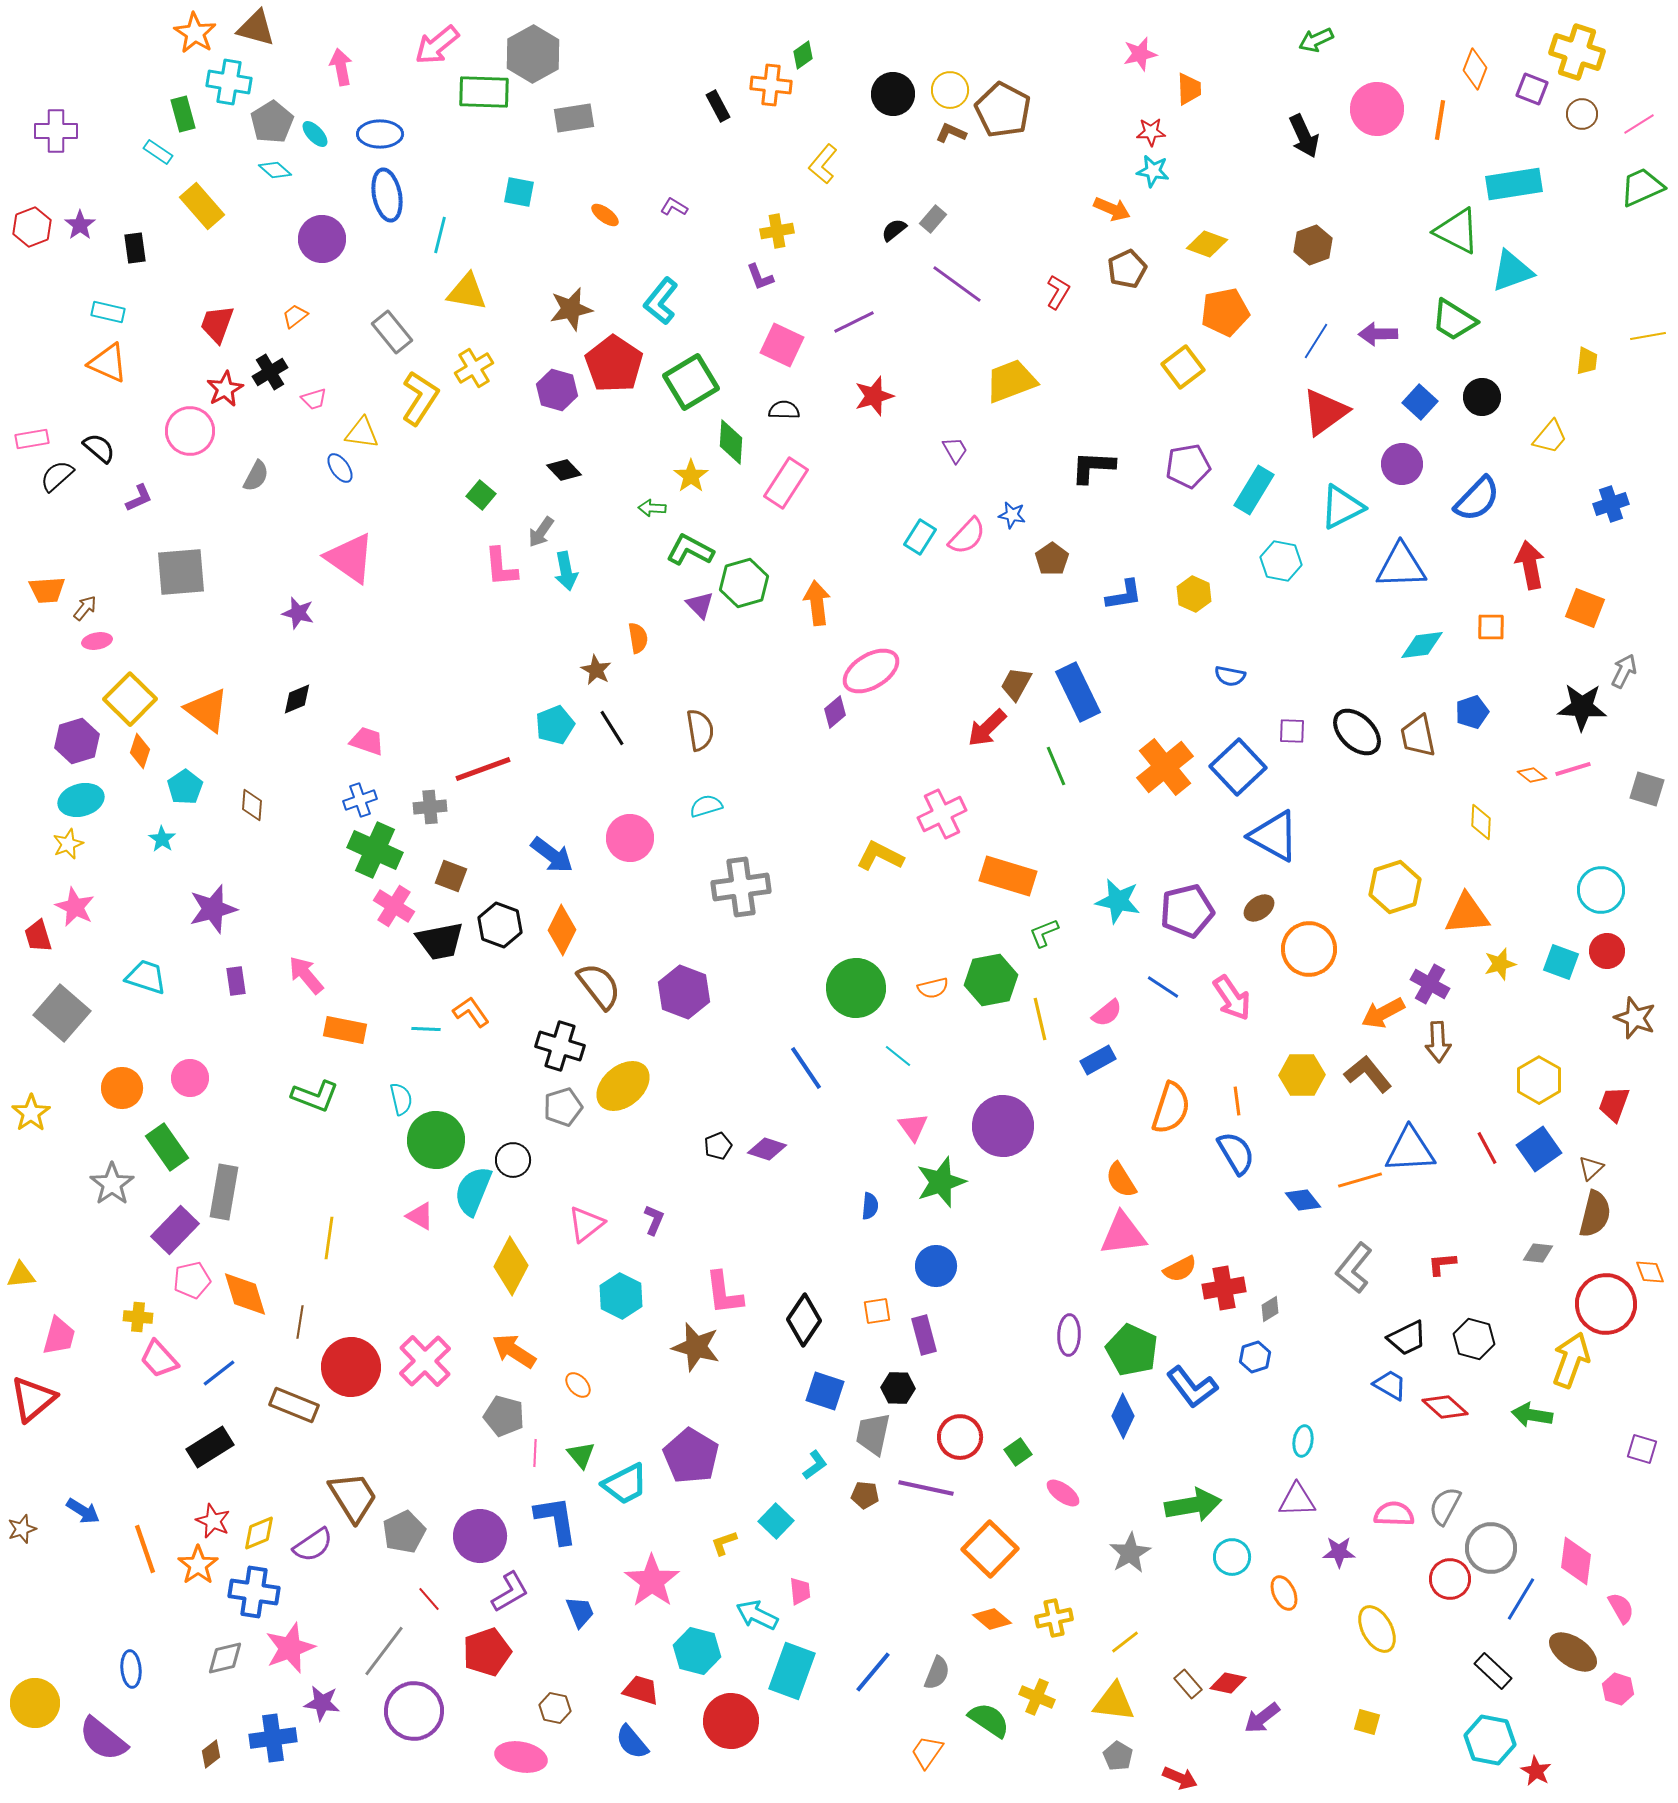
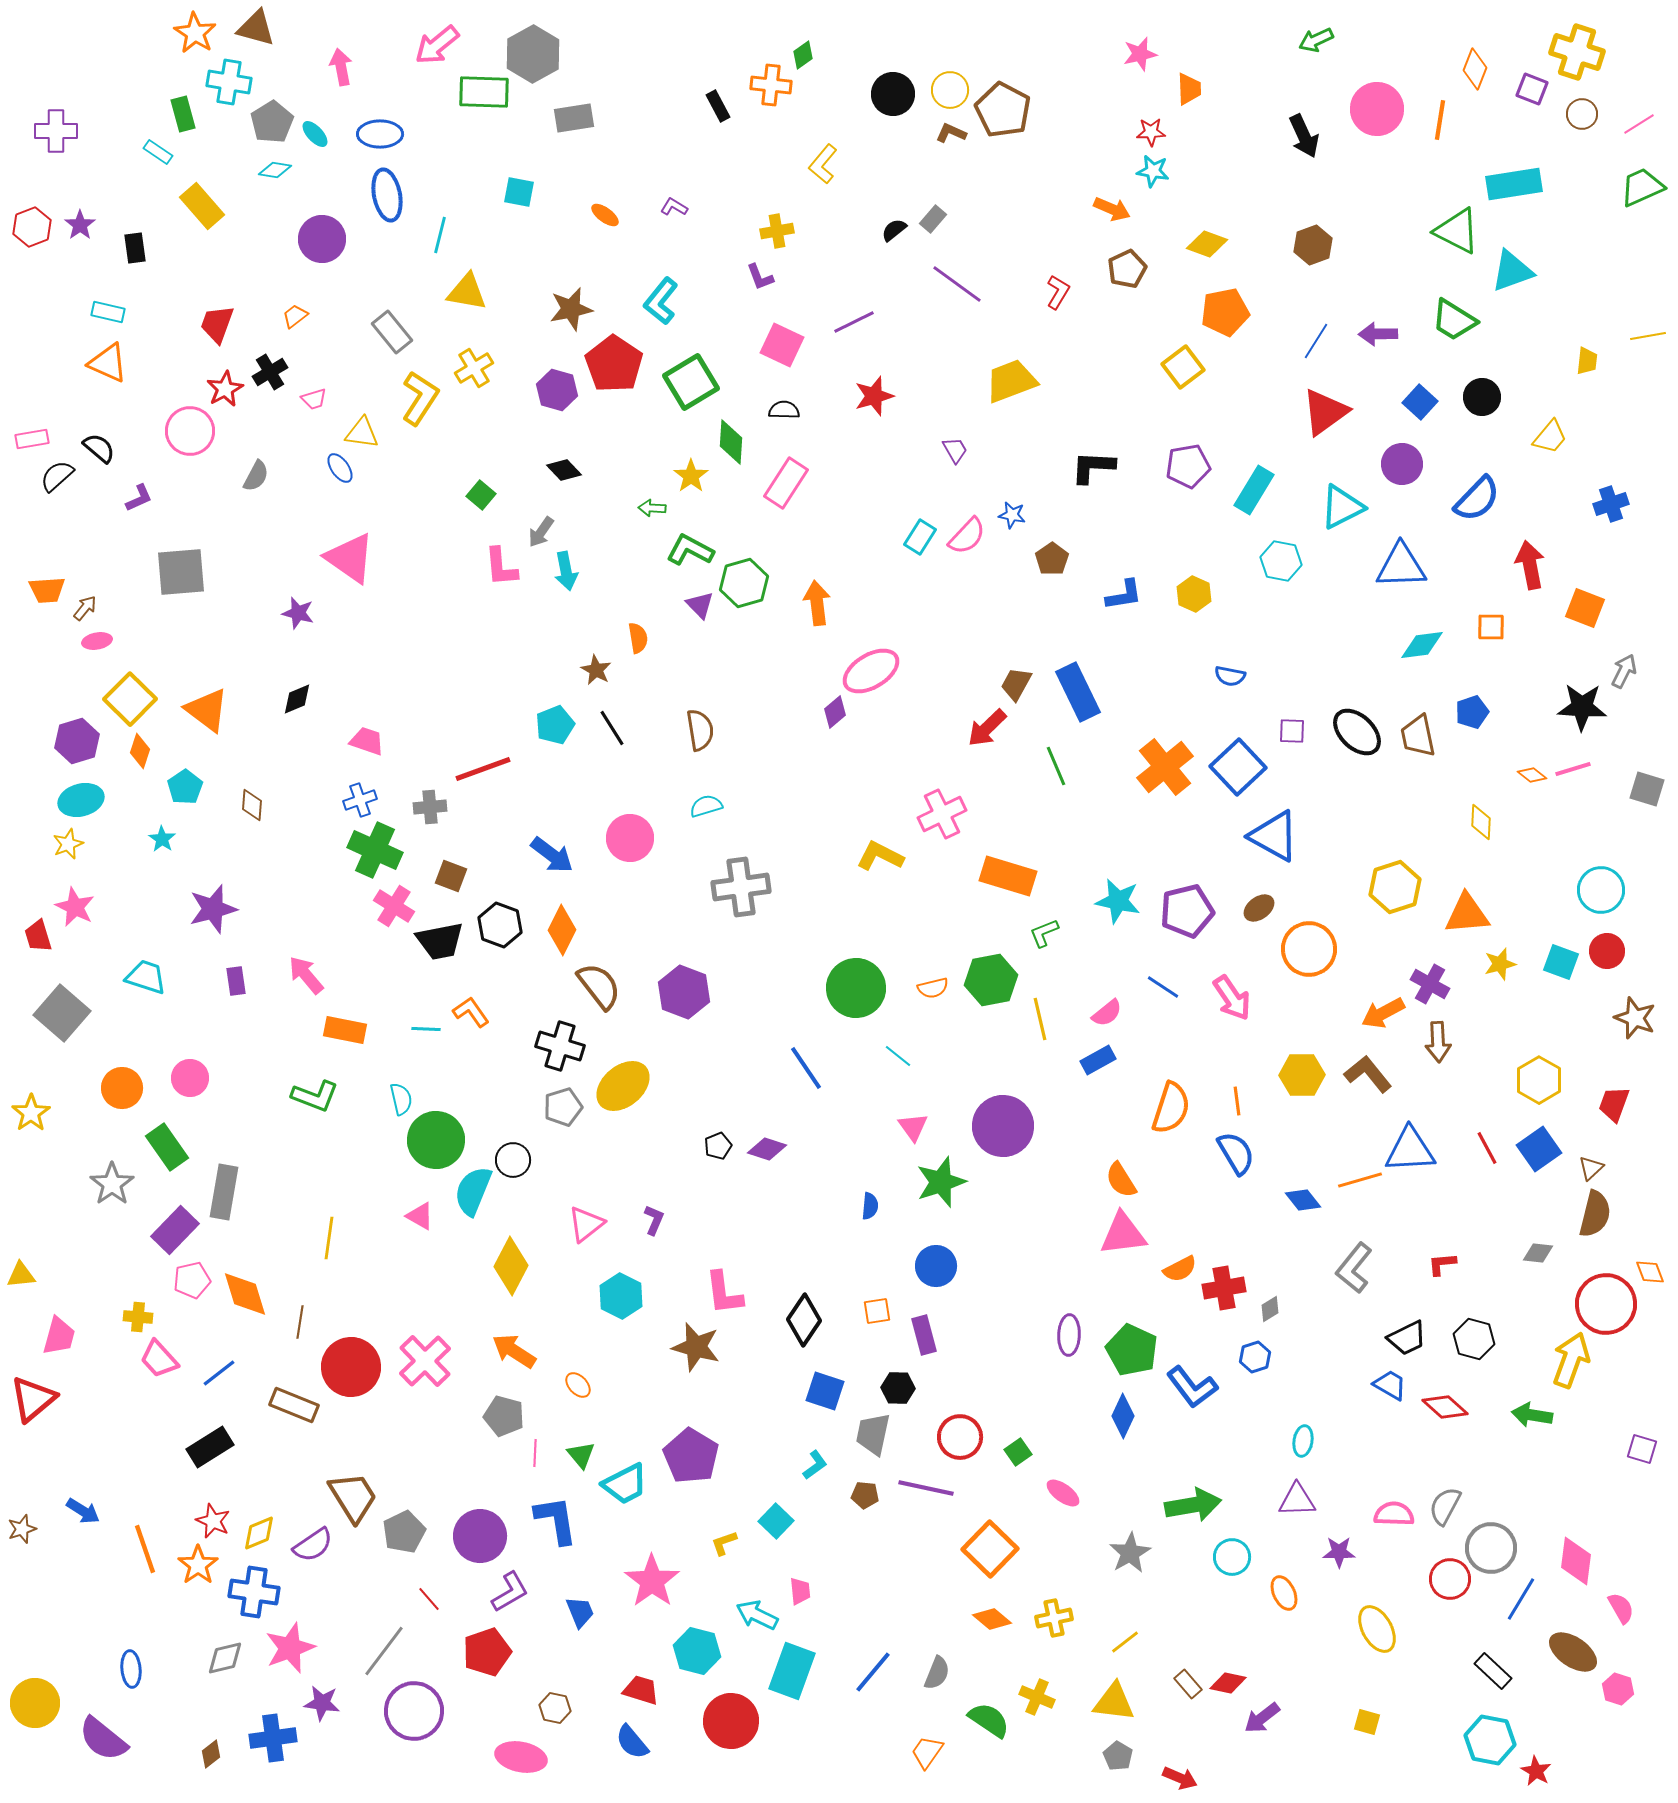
cyan diamond at (275, 170): rotated 32 degrees counterclockwise
